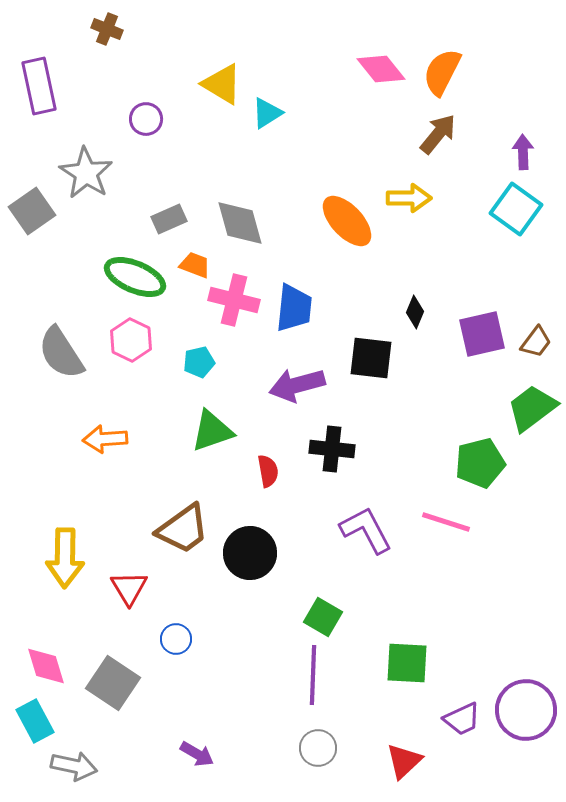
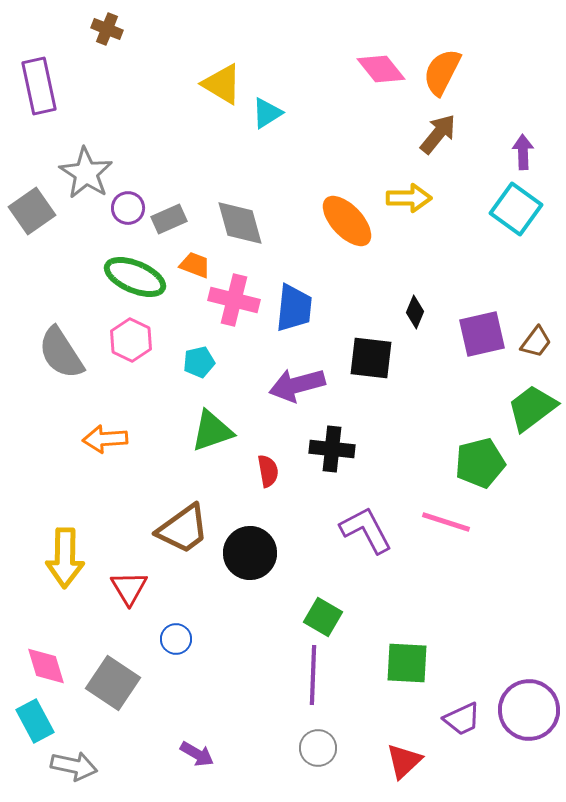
purple circle at (146, 119): moved 18 px left, 89 px down
purple circle at (526, 710): moved 3 px right
